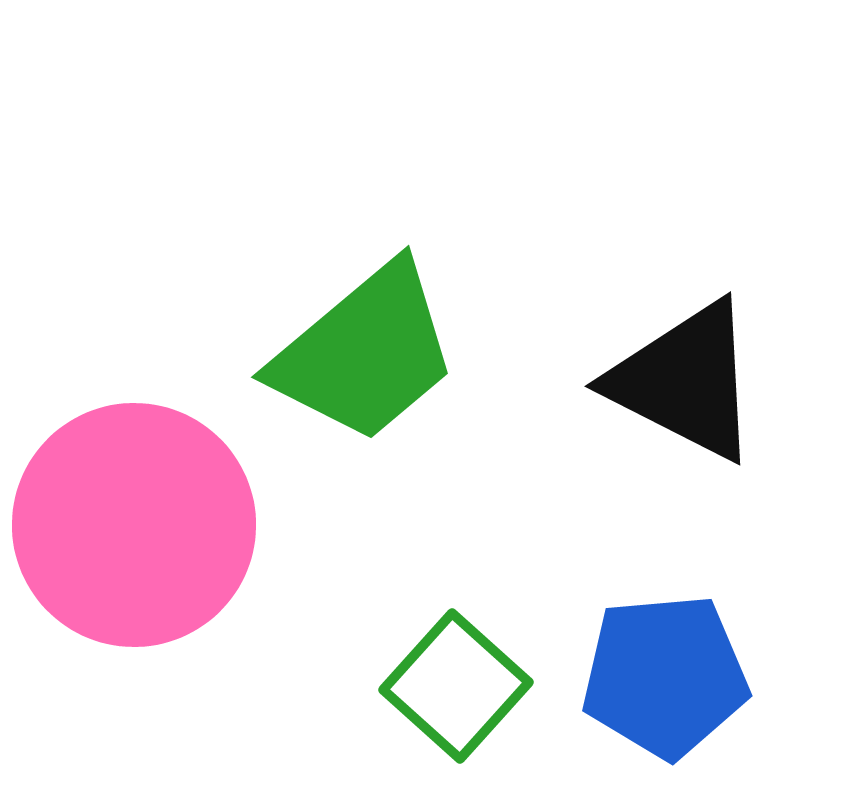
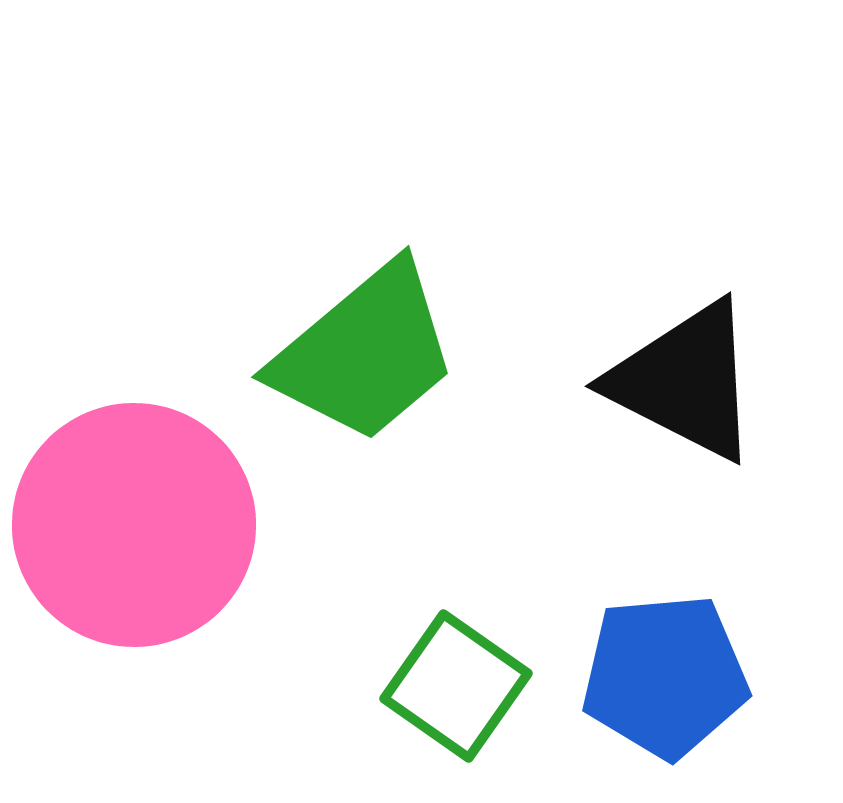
green square: rotated 7 degrees counterclockwise
